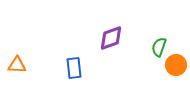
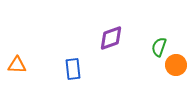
blue rectangle: moved 1 px left, 1 px down
